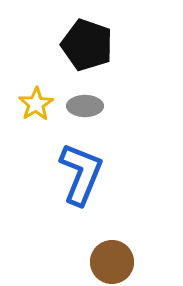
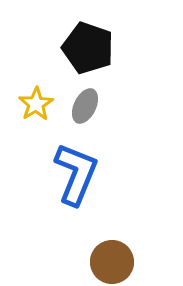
black pentagon: moved 1 px right, 3 px down
gray ellipse: rotated 64 degrees counterclockwise
blue L-shape: moved 5 px left
